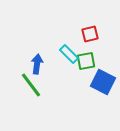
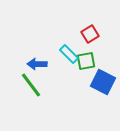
red square: rotated 18 degrees counterclockwise
blue arrow: rotated 96 degrees counterclockwise
